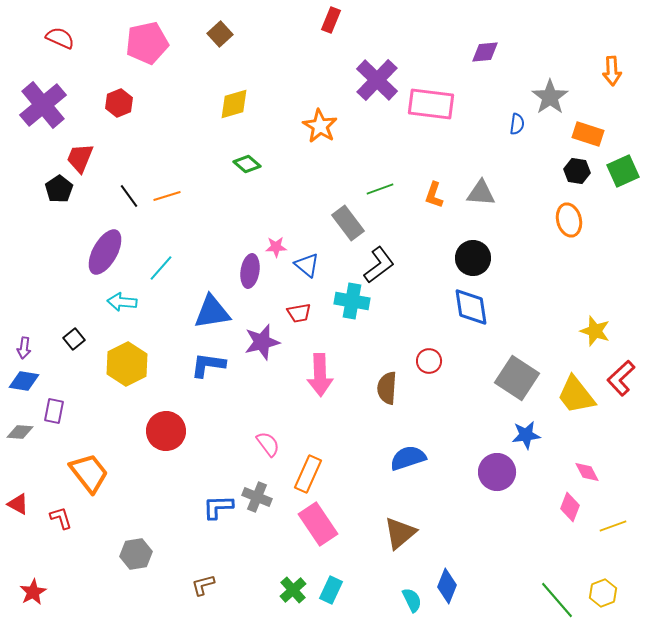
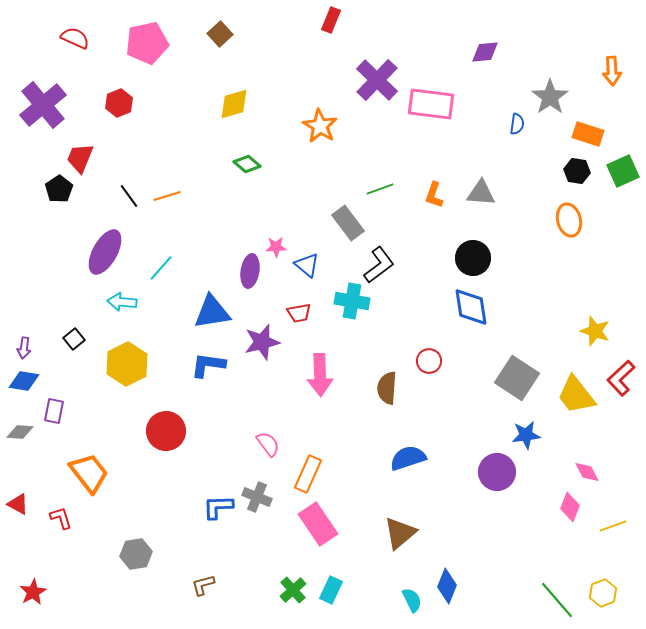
red semicircle at (60, 38): moved 15 px right
